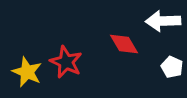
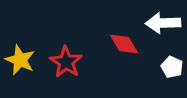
white arrow: moved 2 px down
red star: rotated 8 degrees clockwise
yellow star: moved 7 px left, 12 px up
